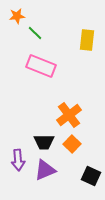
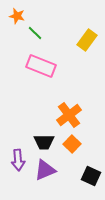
orange star: rotated 21 degrees clockwise
yellow rectangle: rotated 30 degrees clockwise
